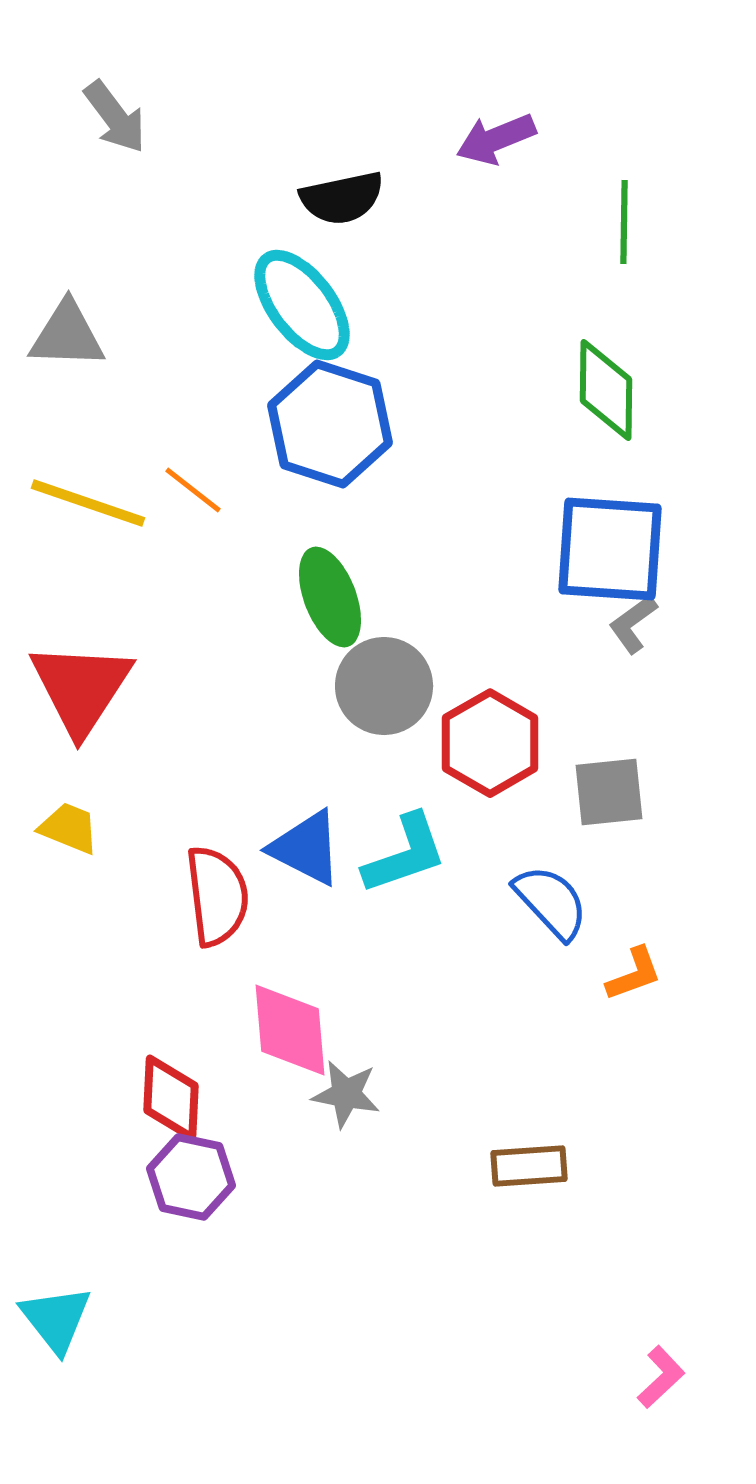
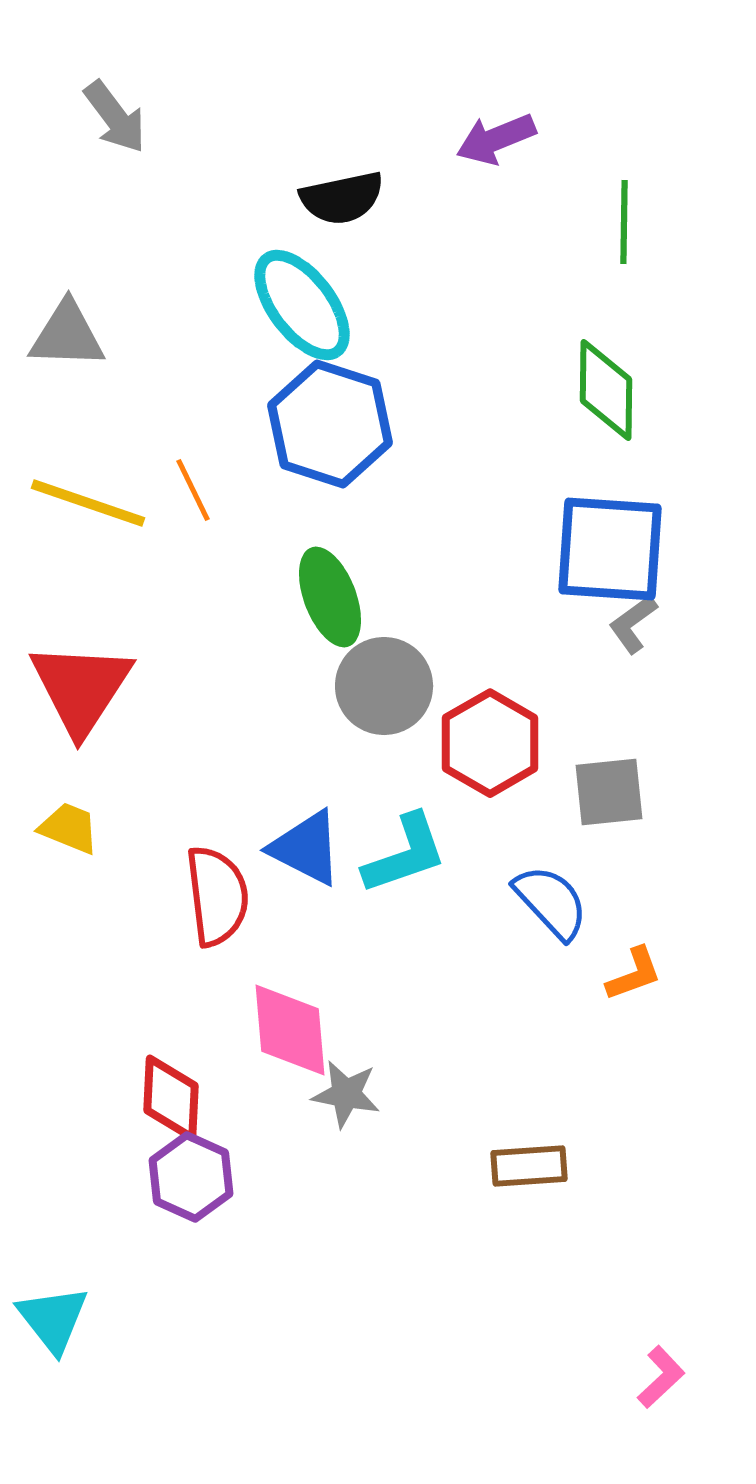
orange line: rotated 26 degrees clockwise
purple hexagon: rotated 12 degrees clockwise
cyan triangle: moved 3 px left
